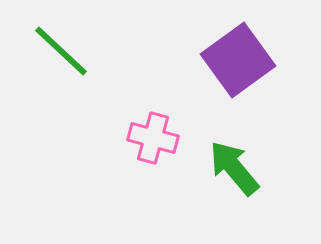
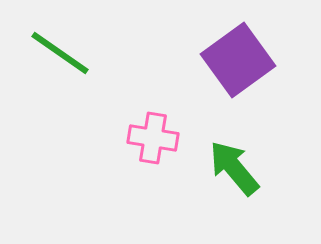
green line: moved 1 px left, 2 px down; rotated 8 degrees counterclockwise
pink cross: rotated 6 degrees counterclockwise
